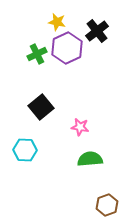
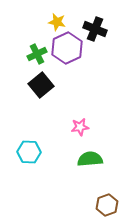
black cross: moved 2 px left, 2 px up; rotated 30 degrees counterclockwise
black square: moved 22 px up
pink star: rotated 18 degrees counterclockwise
cyan hexagon: moved 4 px right, 2 px down
